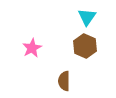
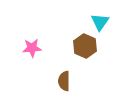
cyan triangle: moved 13 px right, 5 px down
pink star: rotated 24 degrees clockwise
